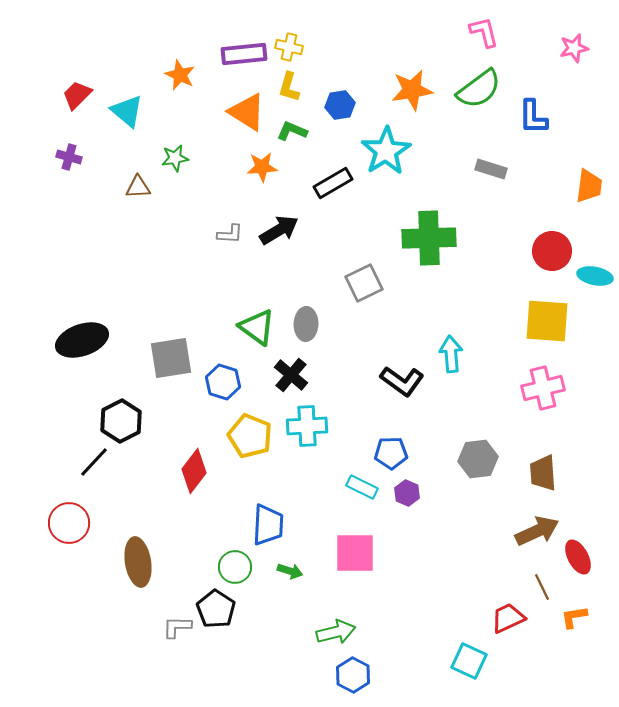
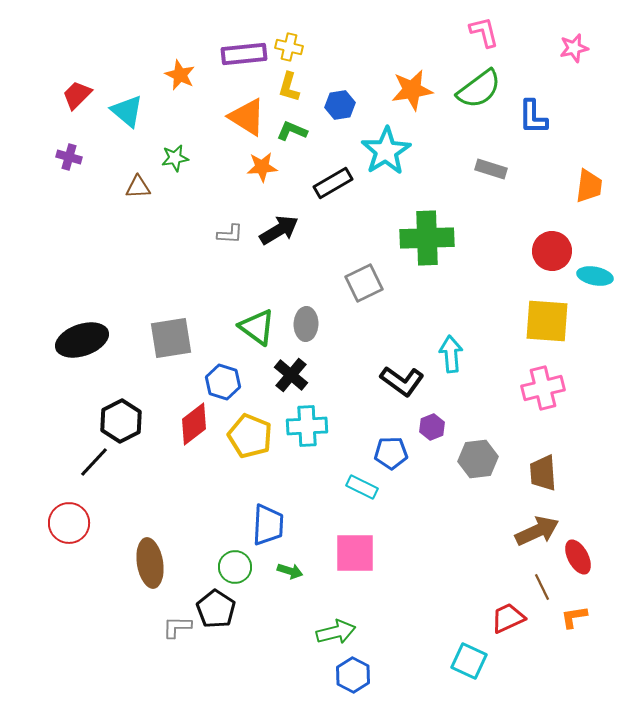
orange triangle at (247, 112): moved 5 px down
green cross at (429, 238): moved 2 px left
gray square at (171, 358): moved 20 px up
red diamond at (194, 471): moved 47 px up; rotated 15 degrees clockwise
purple hexagon at (407, 493): moved 25 px right, 66 px up; rotated 15 degrees clockwise
brown ellipse at (138, 562): moved 12 px right, 1 px down
